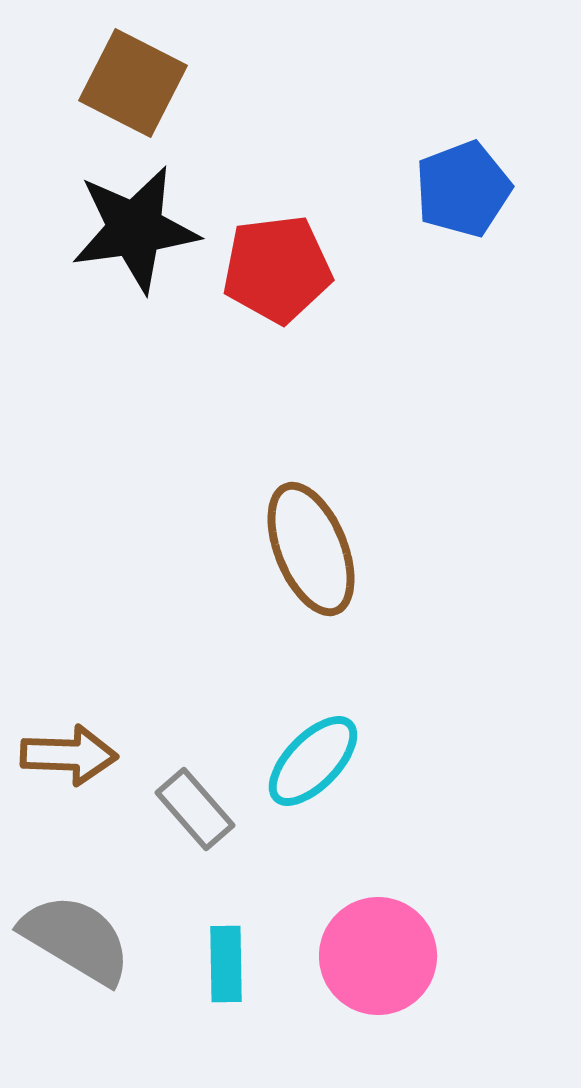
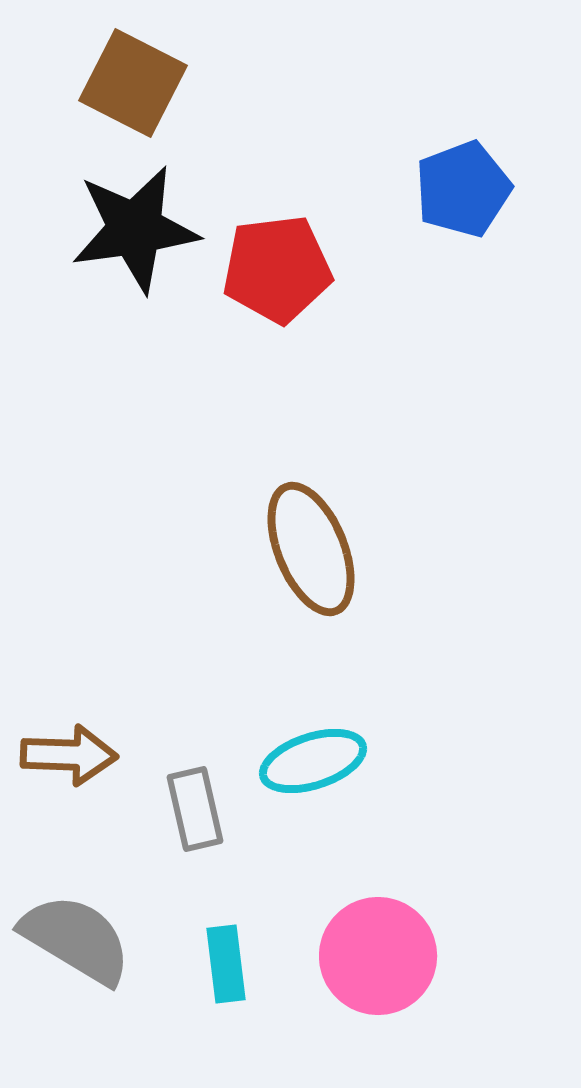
cyan ellipse: rotated 28 degrees clockwise
gray rectangle: rotated 28 degrees clockwise
cyan rectangle: rotated 6 degrees counterclockwise
